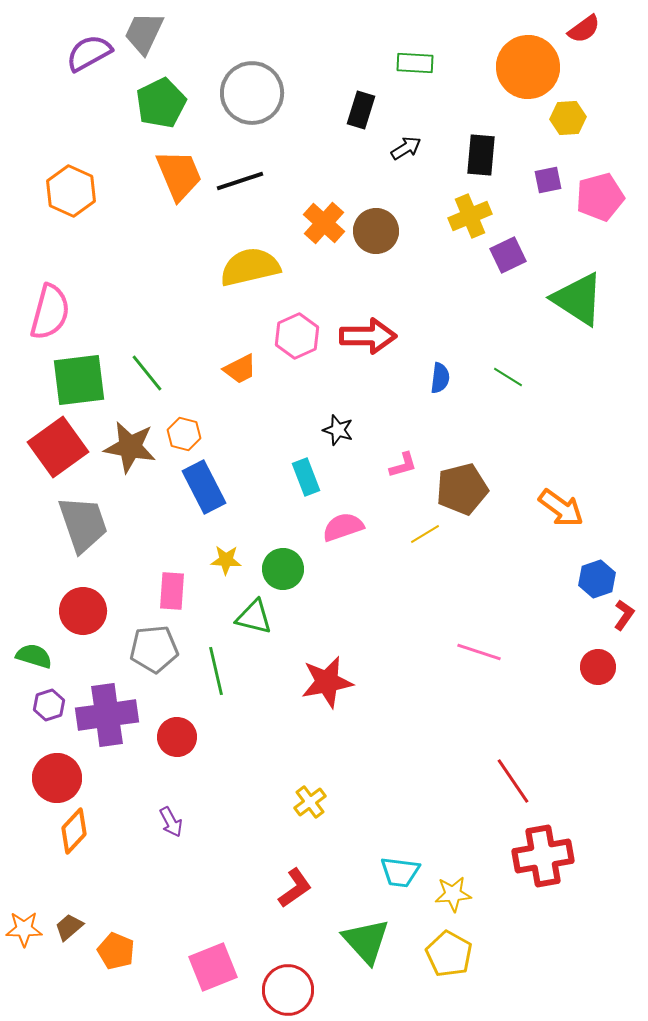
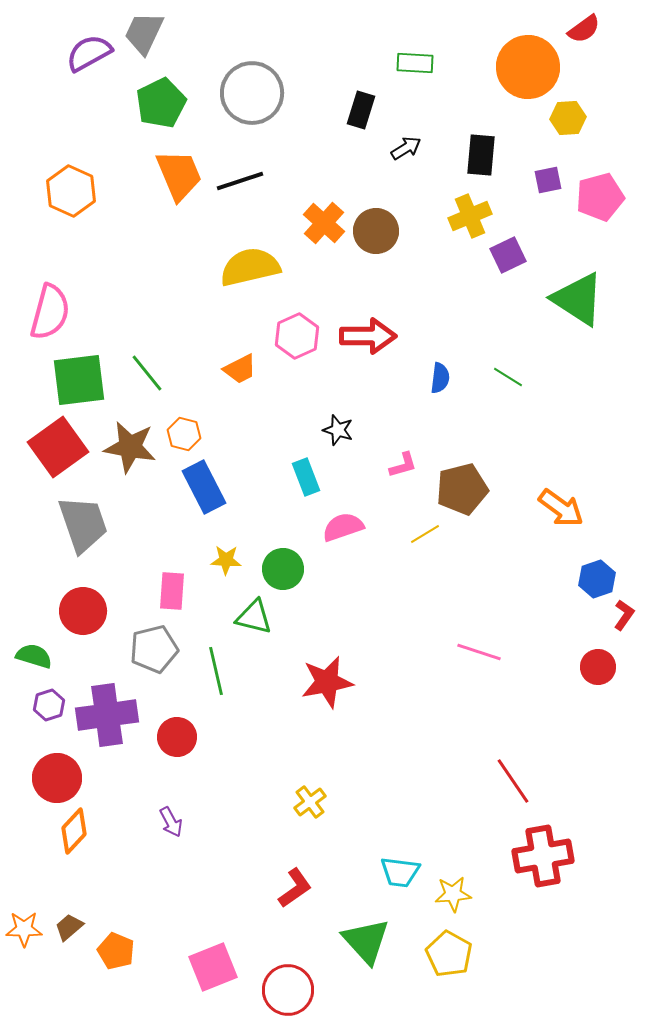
gray pentagon at (154, 649): rotated 9 degrees counterclockwise
